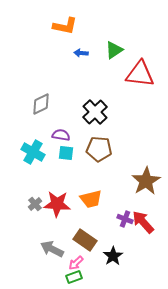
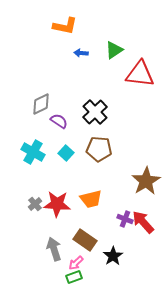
purple semicircle: moved 2 px left, 14 px up; rotated 24 degrees clockwise
cyan square: rotated 35 degrees clockwise
gray arrow: moved 2 px right; rotated 45 degrees clockwise
